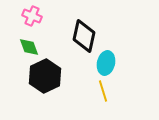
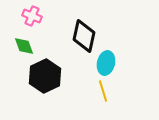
green diamond: moved 5 px left, 1 px up
